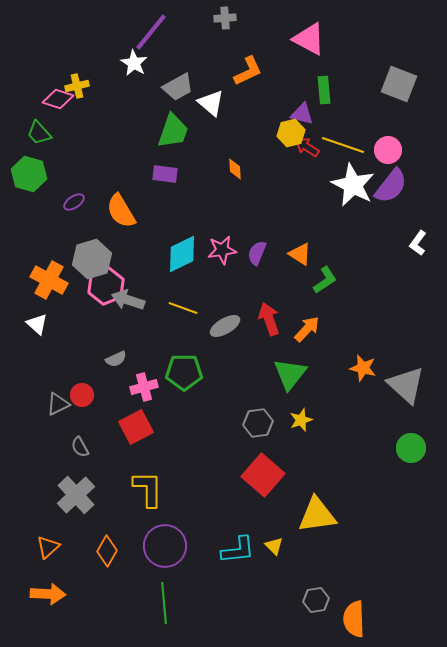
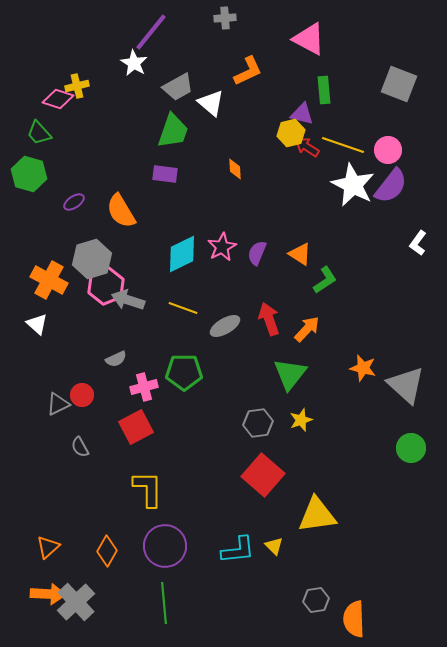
pink star at (222, 250): moved 3 px up; rotated 20 degrees counterclockwise
gray cross at (76, 495): moved 107 px down
